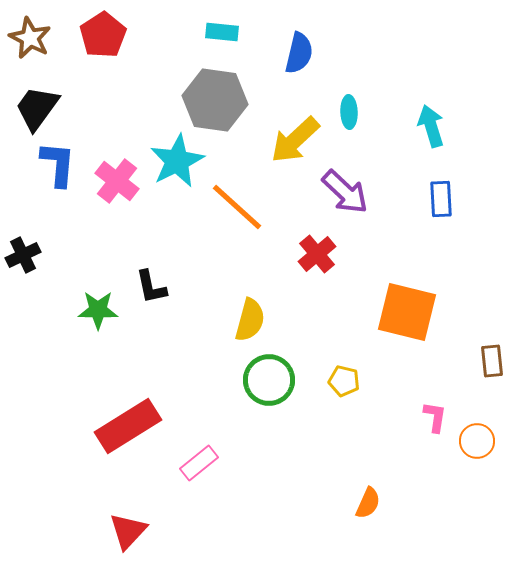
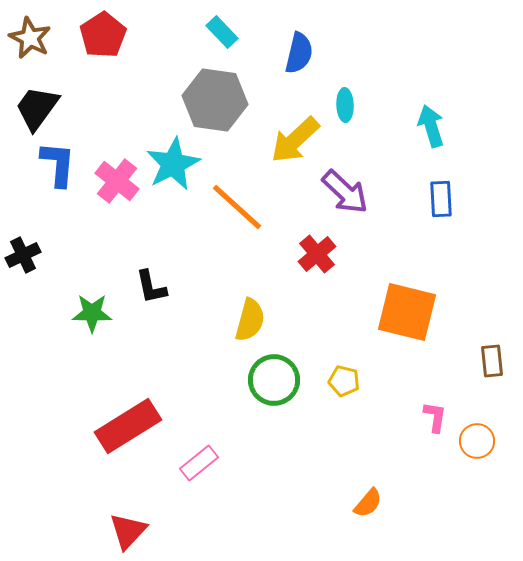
cyan rectangle: rotated 40 degrees clockwise
cyan ellipse: moved 4 px left, 7 px up
cyan star: moved 4 px left, 3 px down
green star: moved 6 px left, 3 px down
green circle: moved 5 px right
orange semicircle: rotated 16 degrees clockwise
